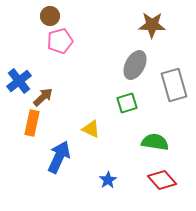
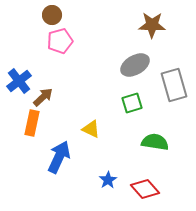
brown circle: moved 2 px right, 1 px up
gray ellipse: rotated 32 degrees clockwise
green square: moved 5 px right
red diamond: moved 17 px left, 9 px down
